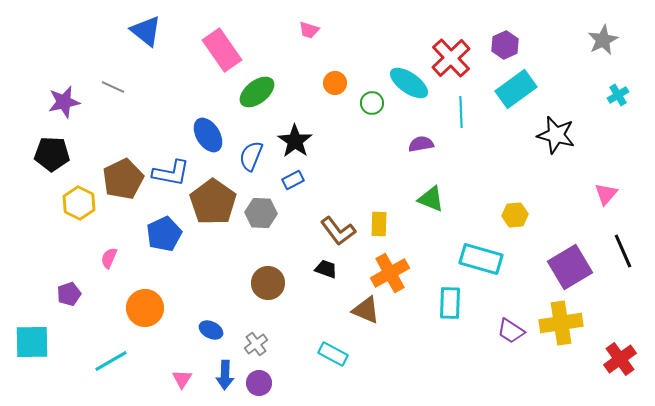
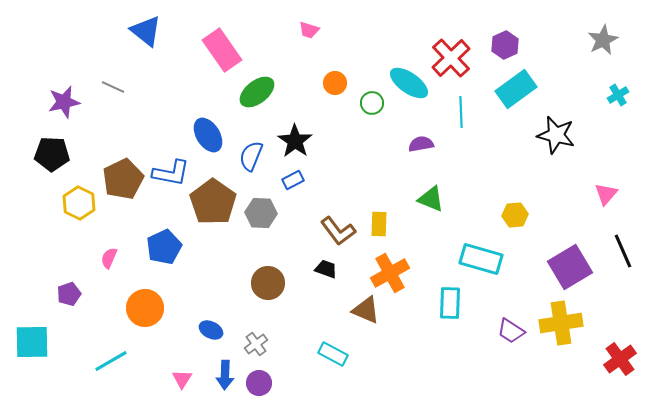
blue pentagon at (164, 234): moved 13 px down
